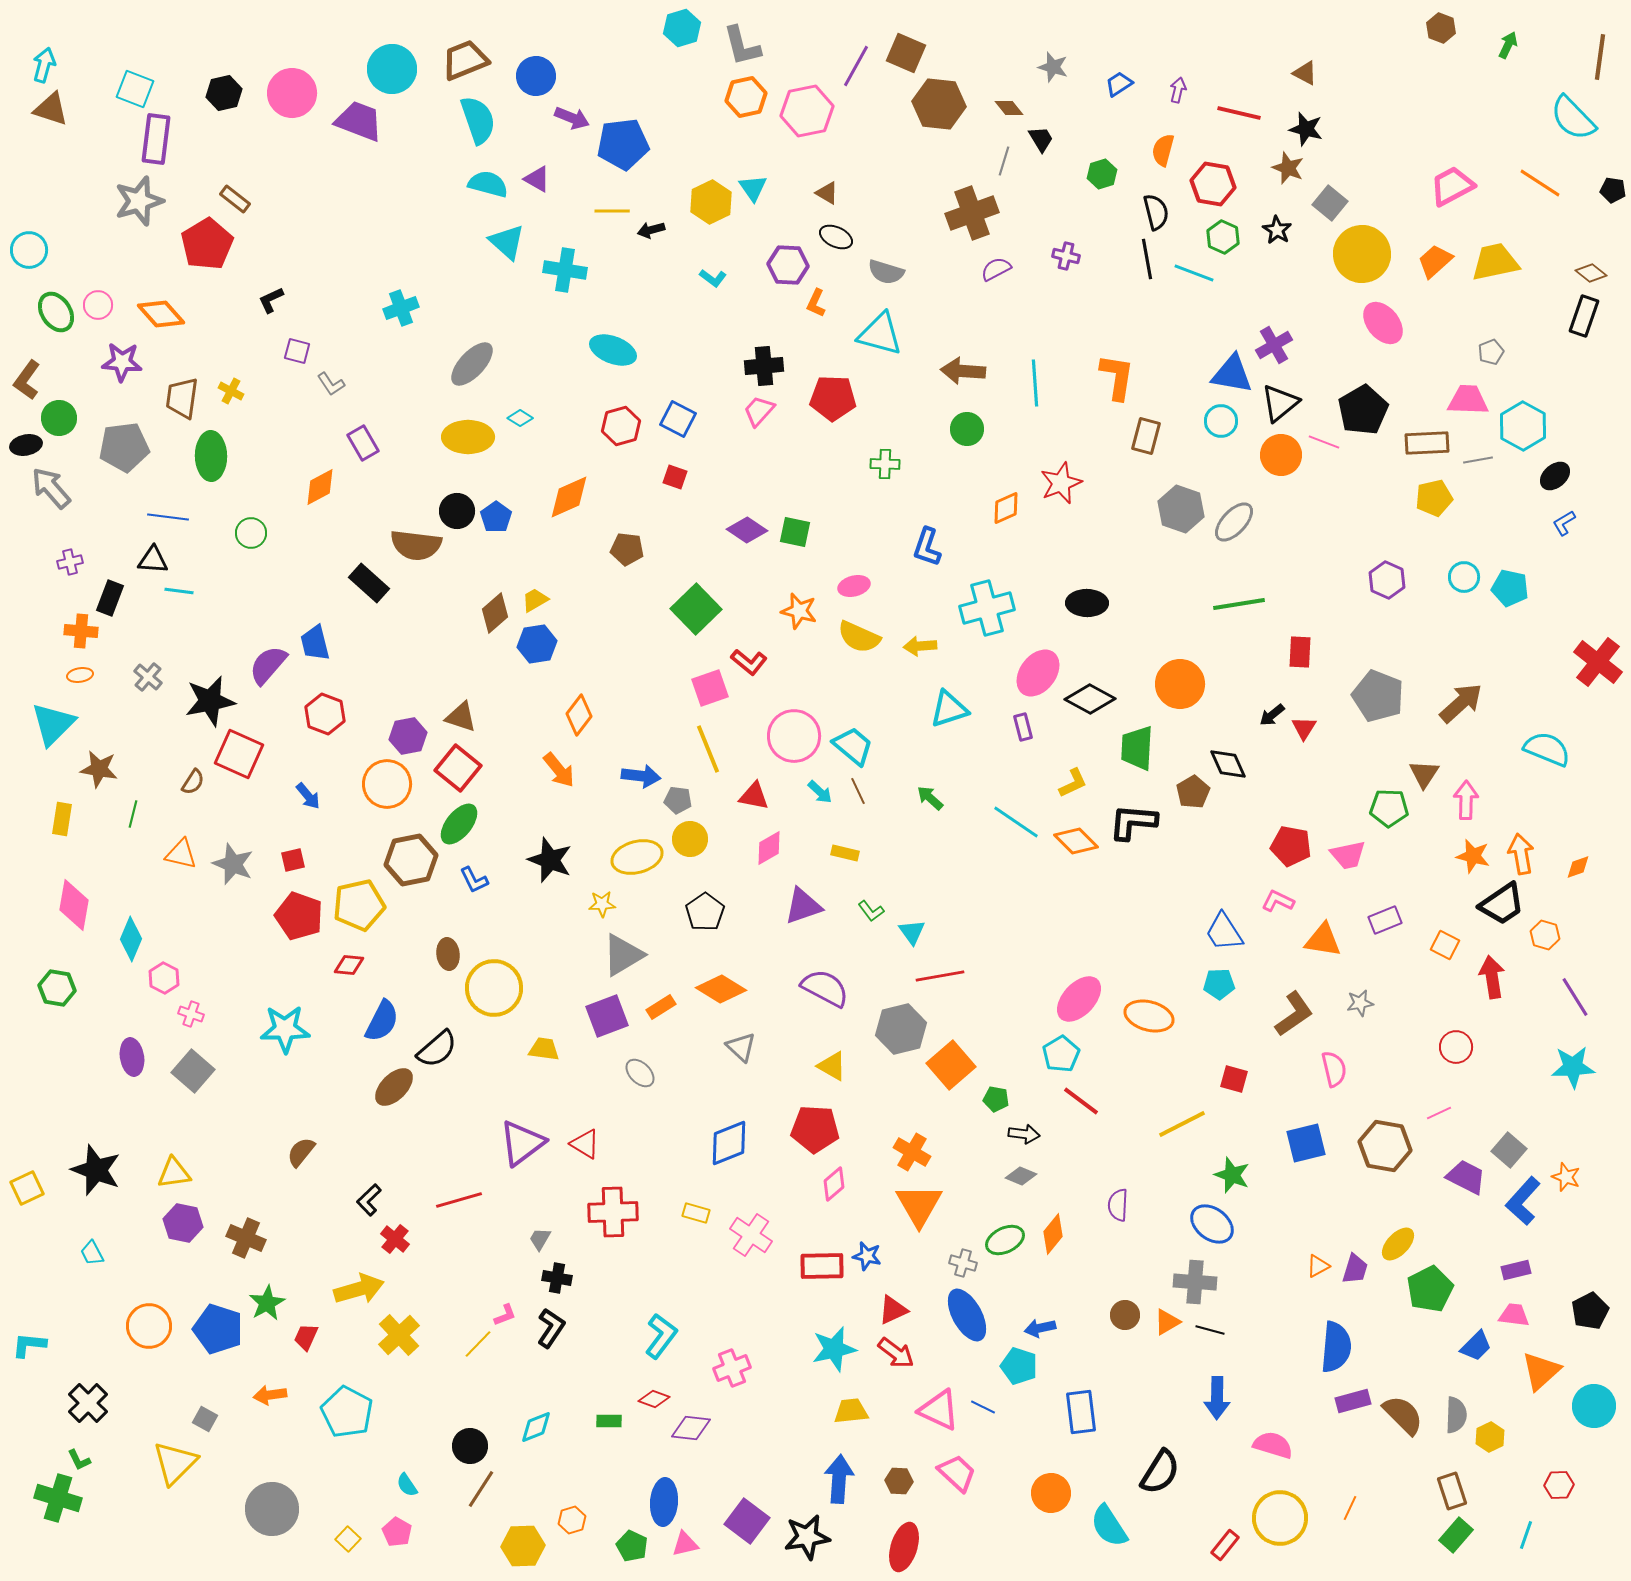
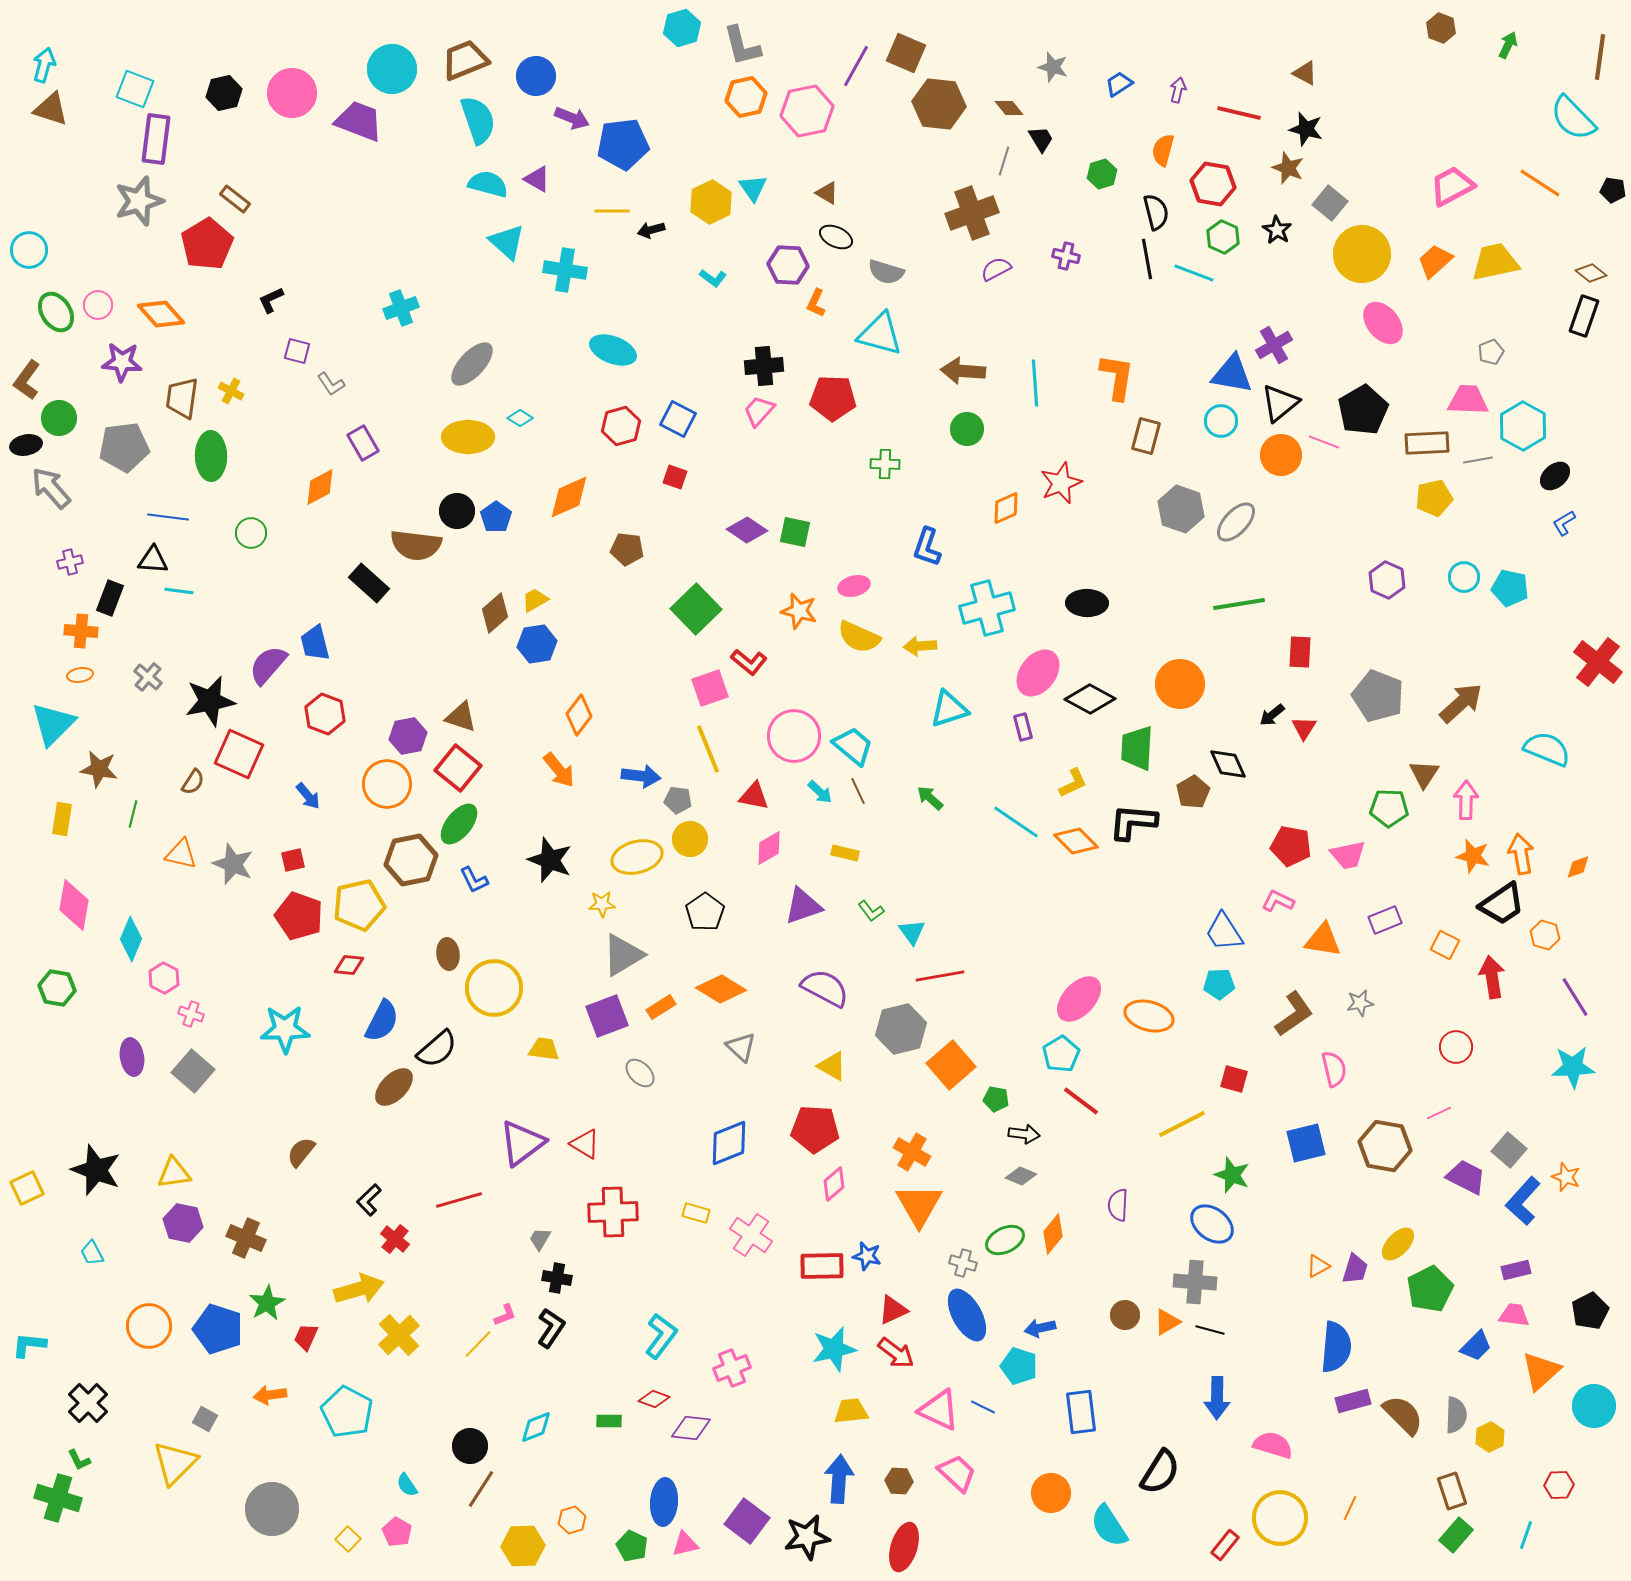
gray ellipse at (1234, 522): moved 2 px right
